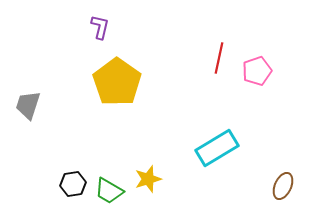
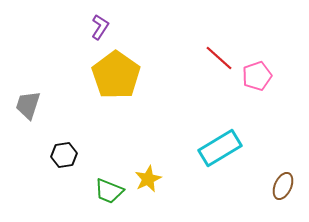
purple L-shape: rotated 20 degrees clockwise
red line: rotated 60 degrees counterclockwise
pink pentagon: moved 5 px down
yellow pentagon: moved 1 px left, 7 px up
cyan rectangle: moved 3 px right
yellow star: rotated 8 degrees counterclockwise
black hexagon: moved 9 px left, 29 px up
green trapezoid: rotated 8 degrees counterclockwise
